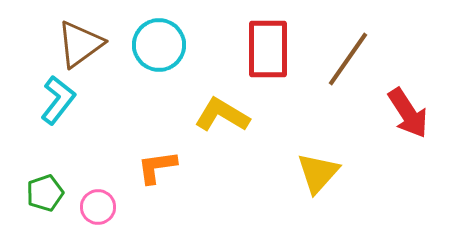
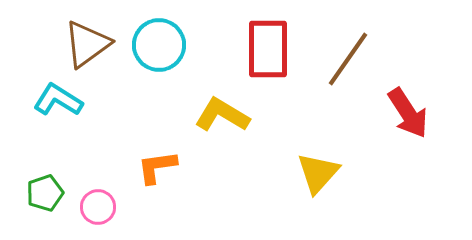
brown triangle: moved 7 px right
cyan L-shape: rotated 96 degrees counterclockwise
